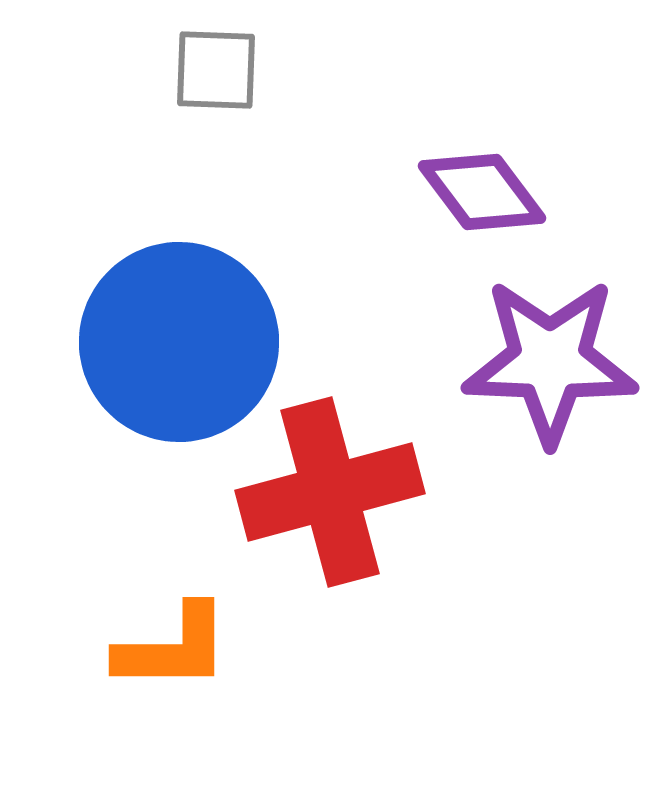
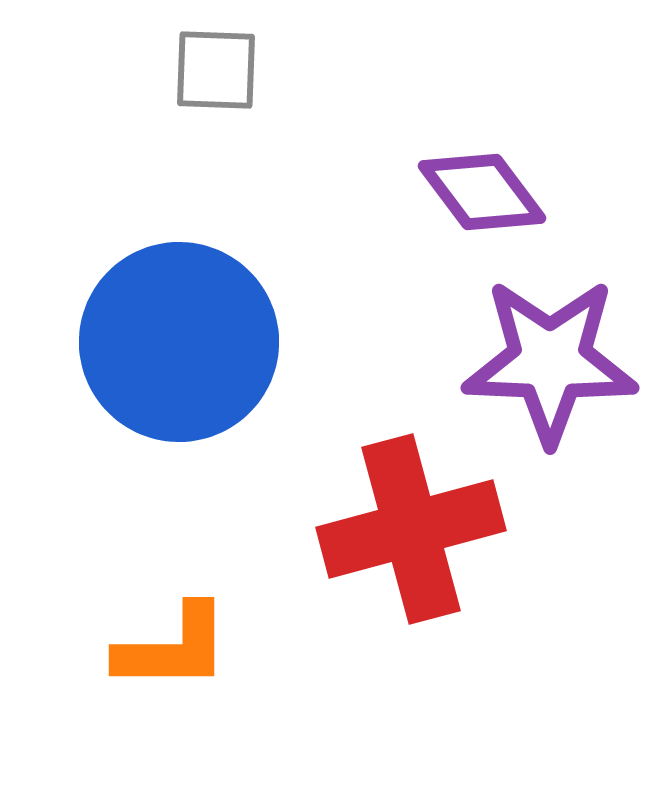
red cross: moved 81 px right, 37 px down
